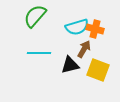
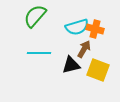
black triangle: moved 1 px right
